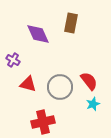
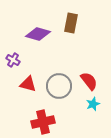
purple diamond: rotated 50 degrees counterclockwise
gray circle: moved 1 px left, 1 px up
